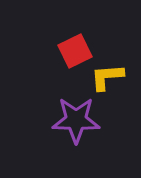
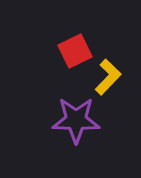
yellow L-shape: moved 1 px right; rotated 138 degrees clockwise
